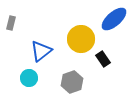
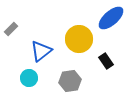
blue ellipse: moved 3 px left, 1 px up
gray rectangle: moved 6 px down; rotated 32 degrees clockwise
yellow circle: moved 2 px left
black rectangle: moved 3 px right, 2 px down
gray hexagon: moved 2 px left, 1 px up; rotated 10 degrees clockwise
